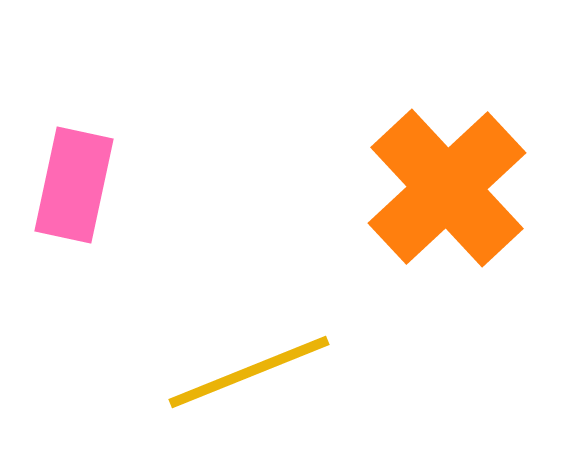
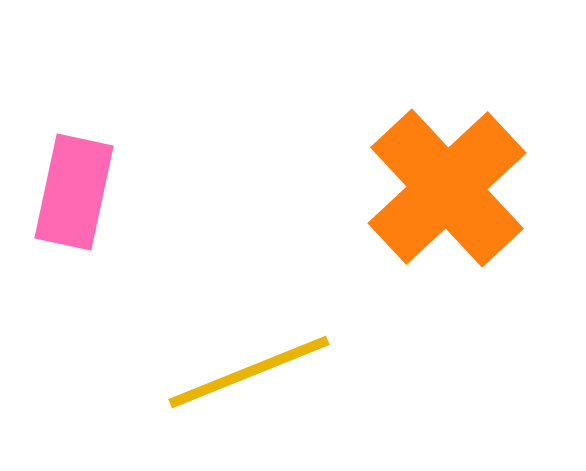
pink rectangle: moved 7 px down
